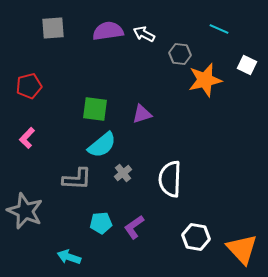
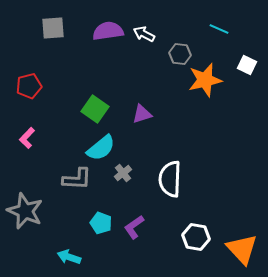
green square: rotated 28 degrees clockwise
cyan semicircle: moved 1 px left, 3 px down
cyan pentagon: rotated 25 degrees clockwise
